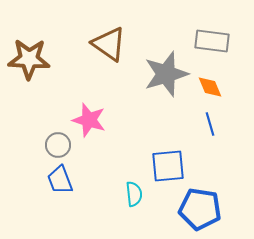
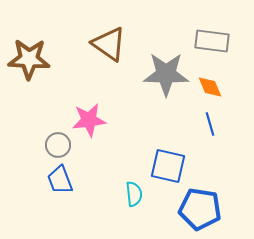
gray star: rotated 18 degrees clockwise
pink star: rotated 24 degrees counterclockwise
blue square: rotated 18 degrees clockwise
